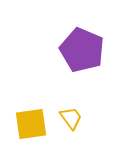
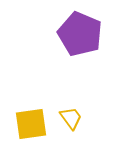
purple pentagon: moved 2 px left, 16 px up
